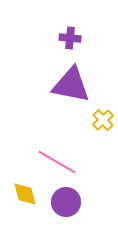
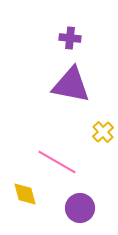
yellow cross: moved 12 px down
purple circle: moved 14 px right, 6 px down
